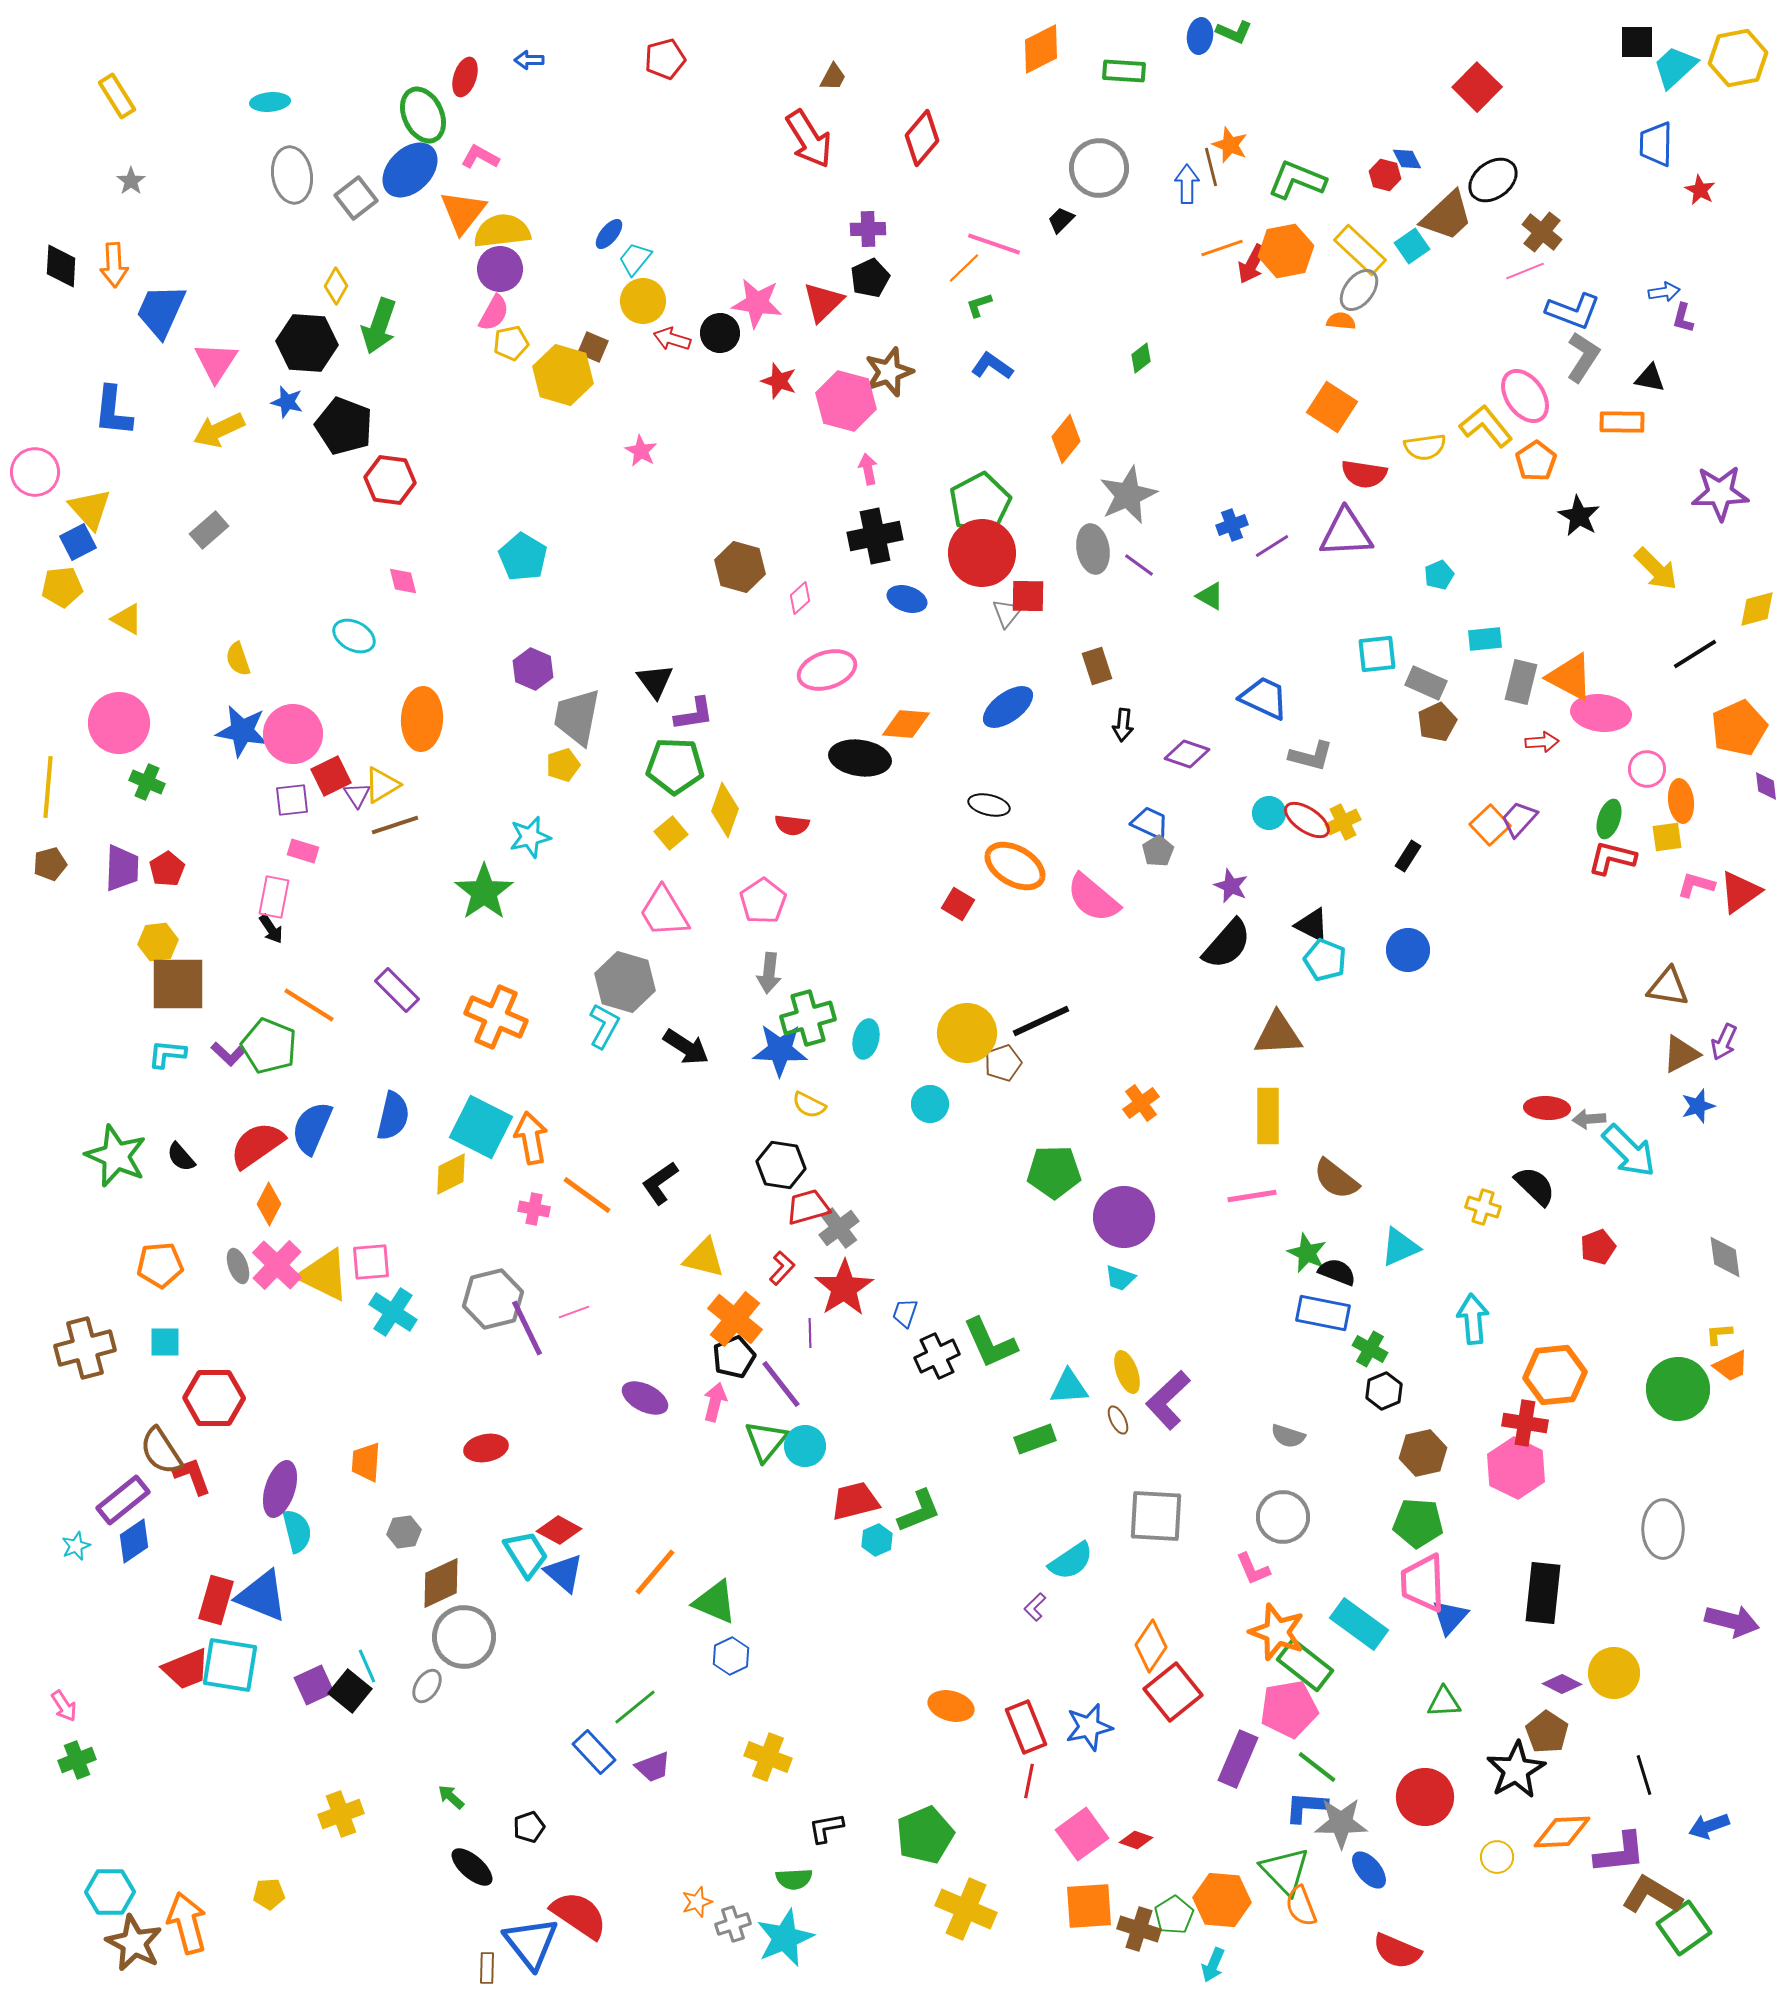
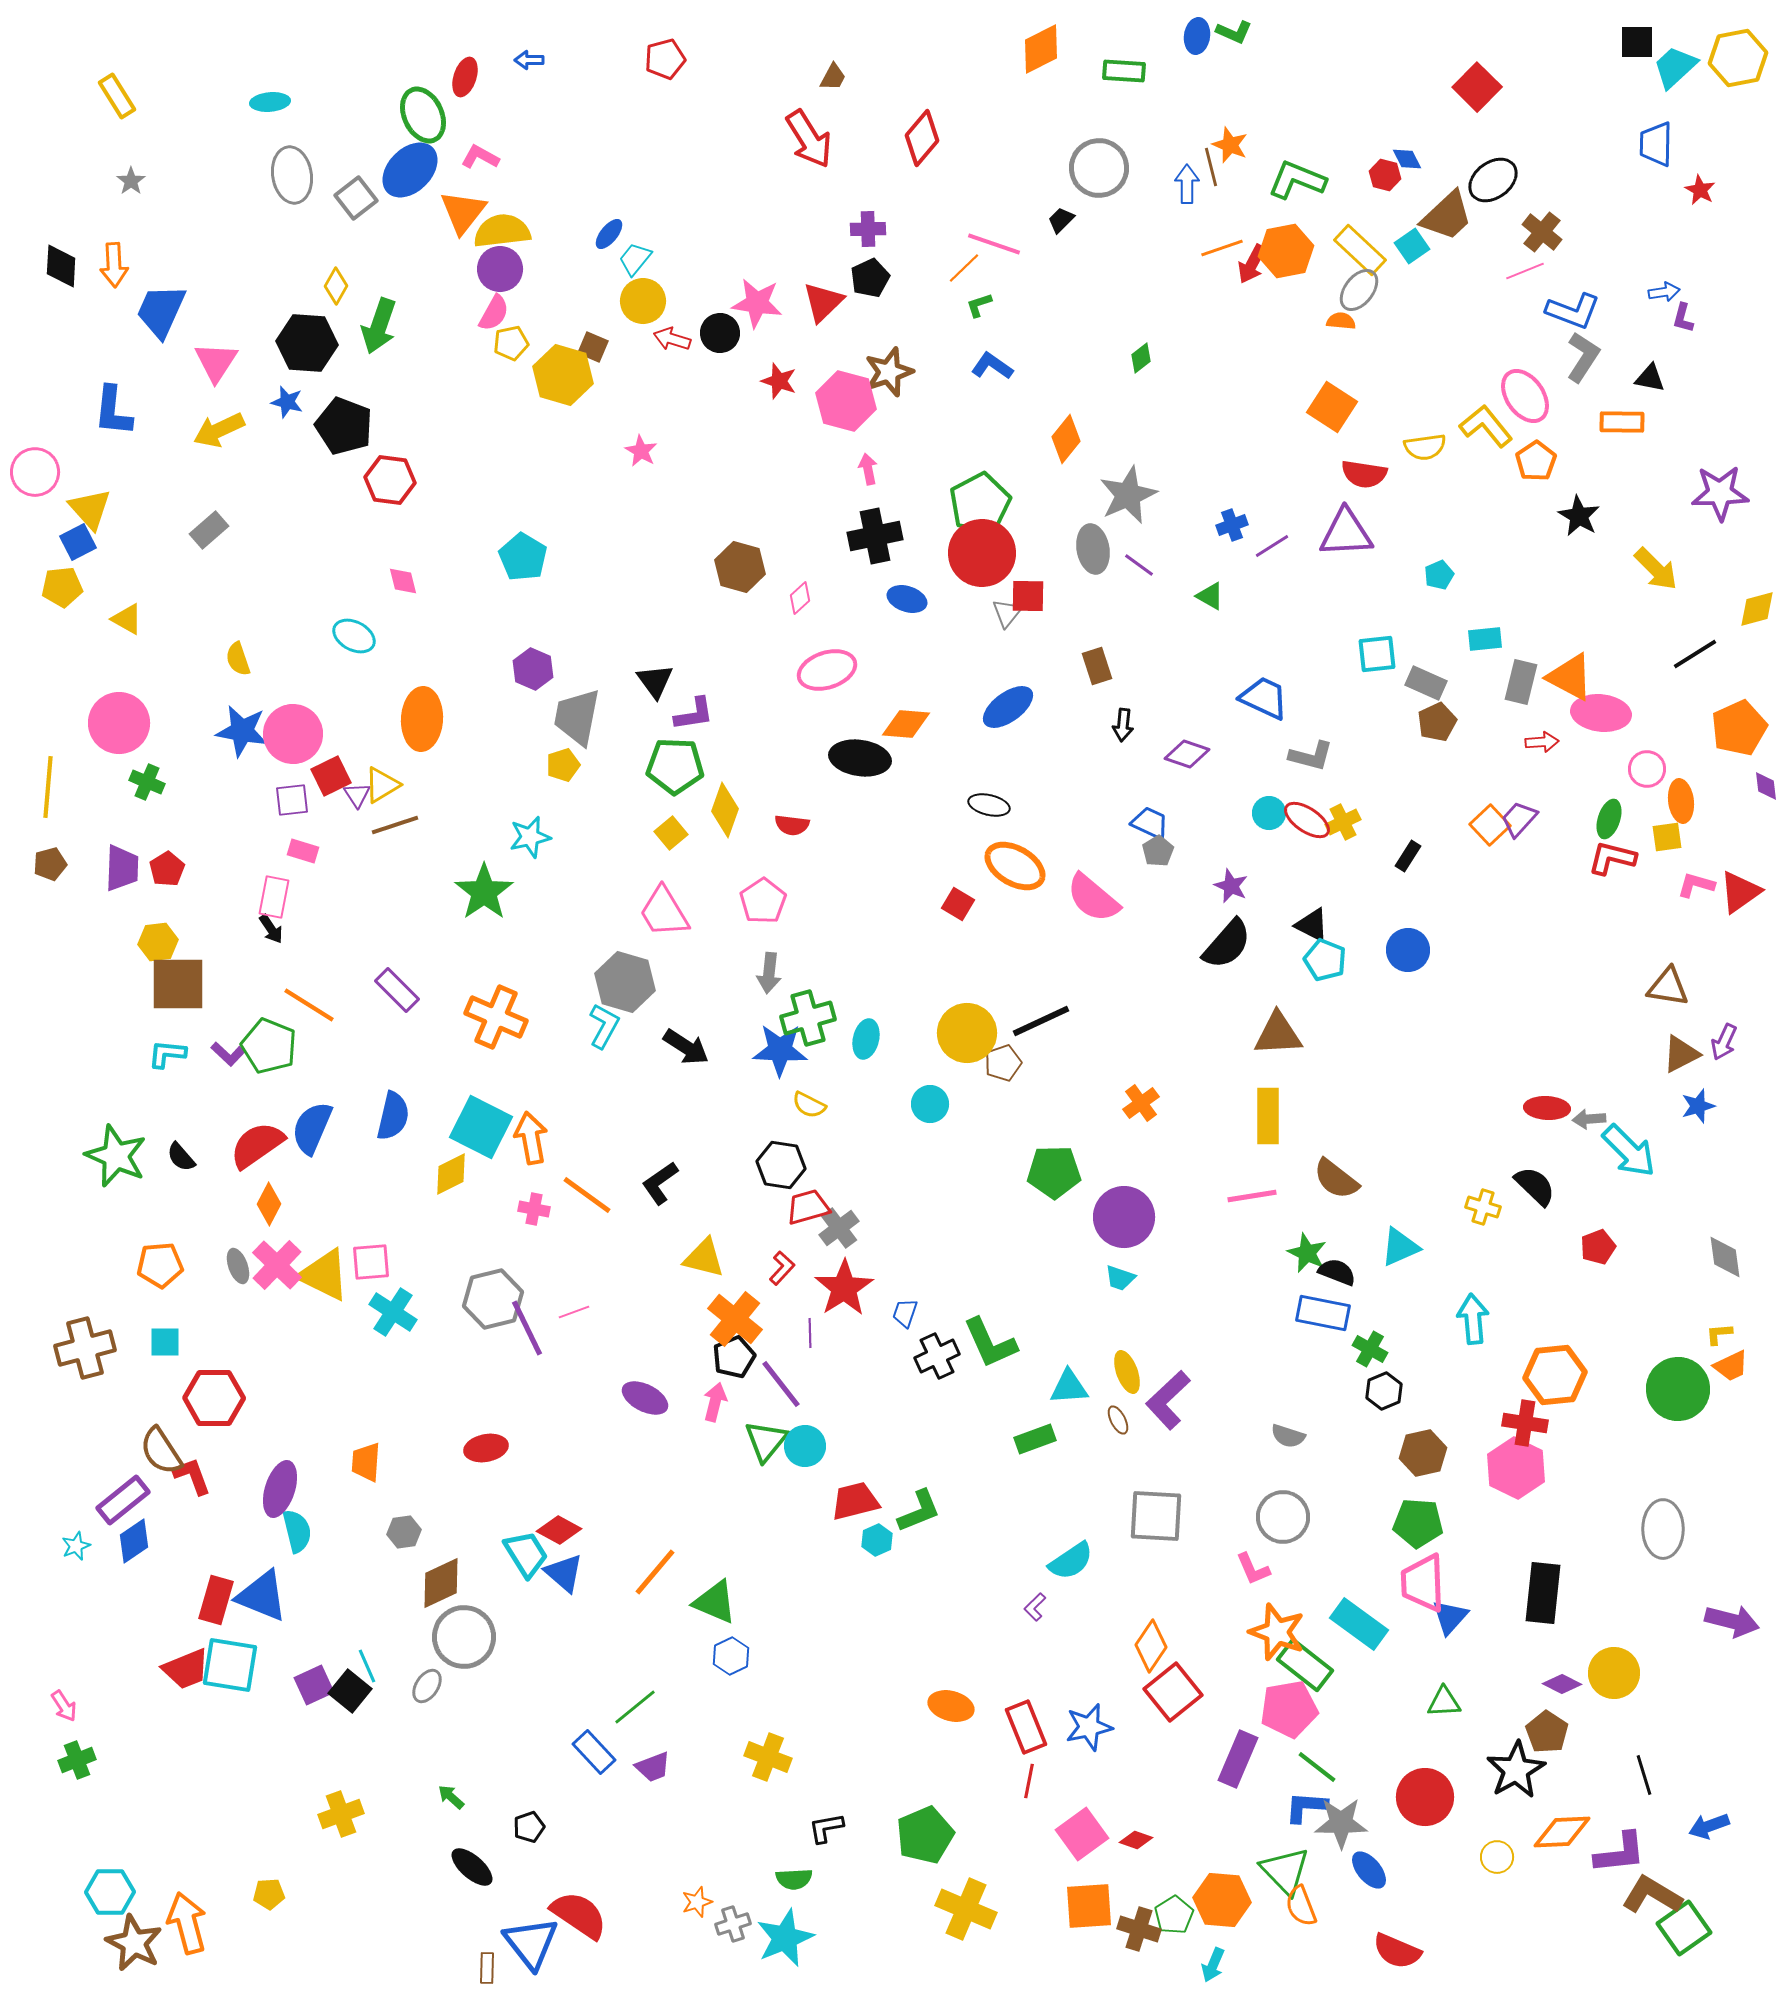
blue ellipse at (1200, 36): moved 3 px left
